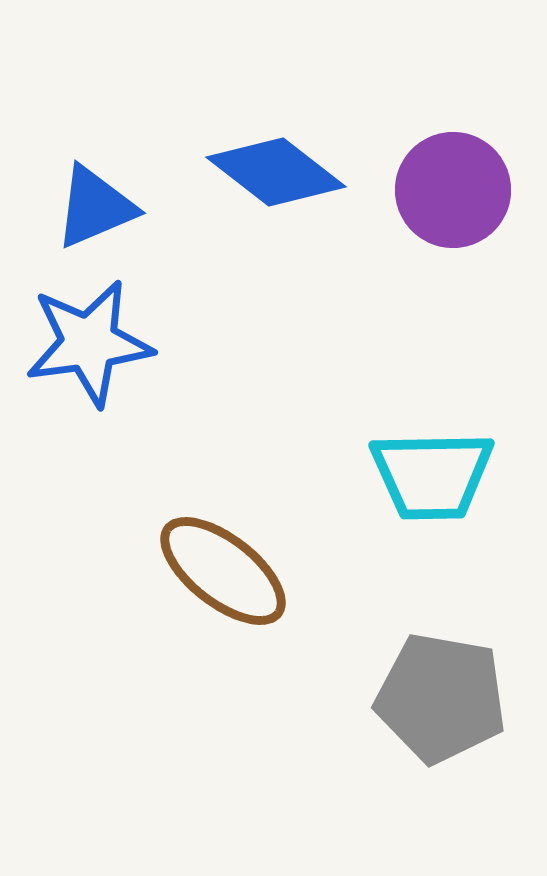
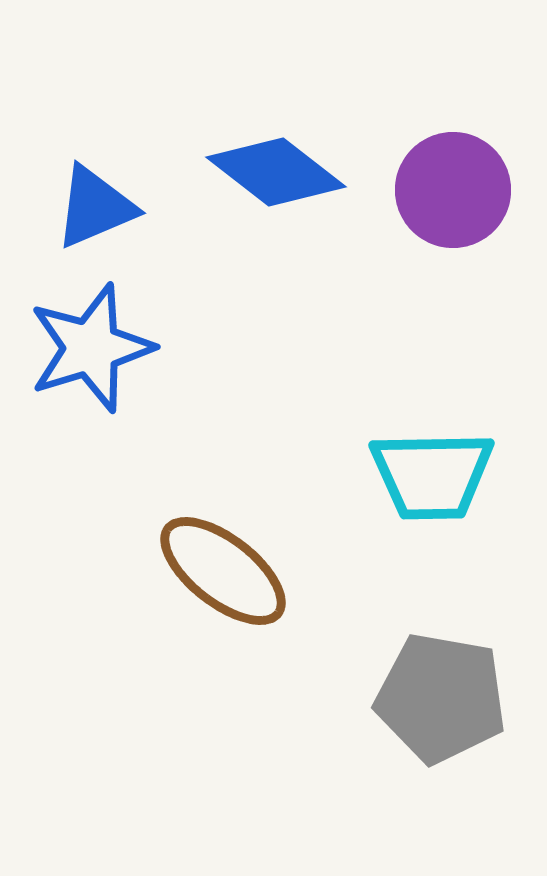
blue star: moved 2 px right, 5 px down; rotated 9 degrees counterclockwise
